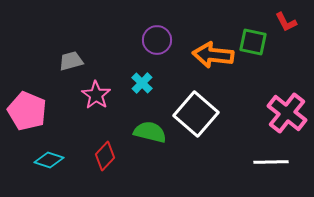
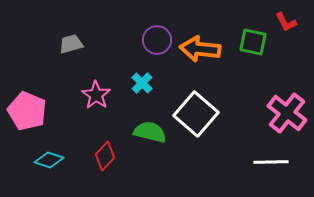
orange arrow: moved 13 px left, 6 px up
gray trapezoid: moved 17 px up
